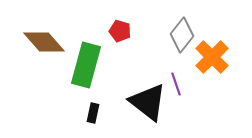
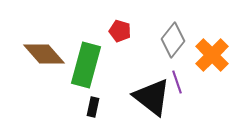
gray diamond: moved 9 px left, 5 px down
brown diamond: moved 12 px down
orange cross: moved 2 px up
purple line: moved 1 px right, 2 px up
black triangle: moved 4 px right, 5 px up
black rectangle: moved 6 px up
